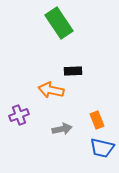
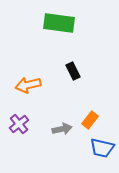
green rectangle: rotated 48 degrees counterclockwise
black rectangle: rotated 66 degrees clockwise
orange arrow: moved 23 px left, 5 px up; rotated 25 degrees counterclockwise
purple cross: moved 9 px down; rotated 18 degrees counterclockwise
orange rectangle: moved 7 px left; rotated 60 degrees clockwise
